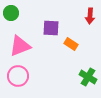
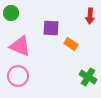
pink triangle: rotated 45 degrees clockwise
